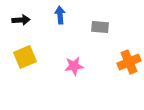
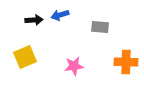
blue arrow: rotated 102 degrees counterclockwise
black arrow: moved 13 px right
orange cross: moved 3 px left; rotated 25 degrees clockwise
